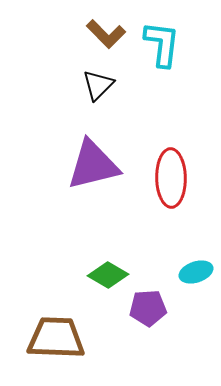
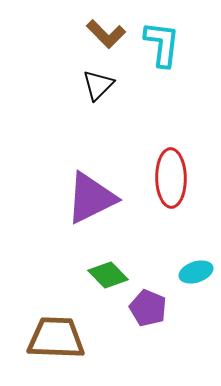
purple triangle: moved 2 px left, 33 px down; rotated 12 degrees counterclockwise
green diamond: rotated 15 degrees clockwise
purple pentagon: rotated 27 degrees clockwise
